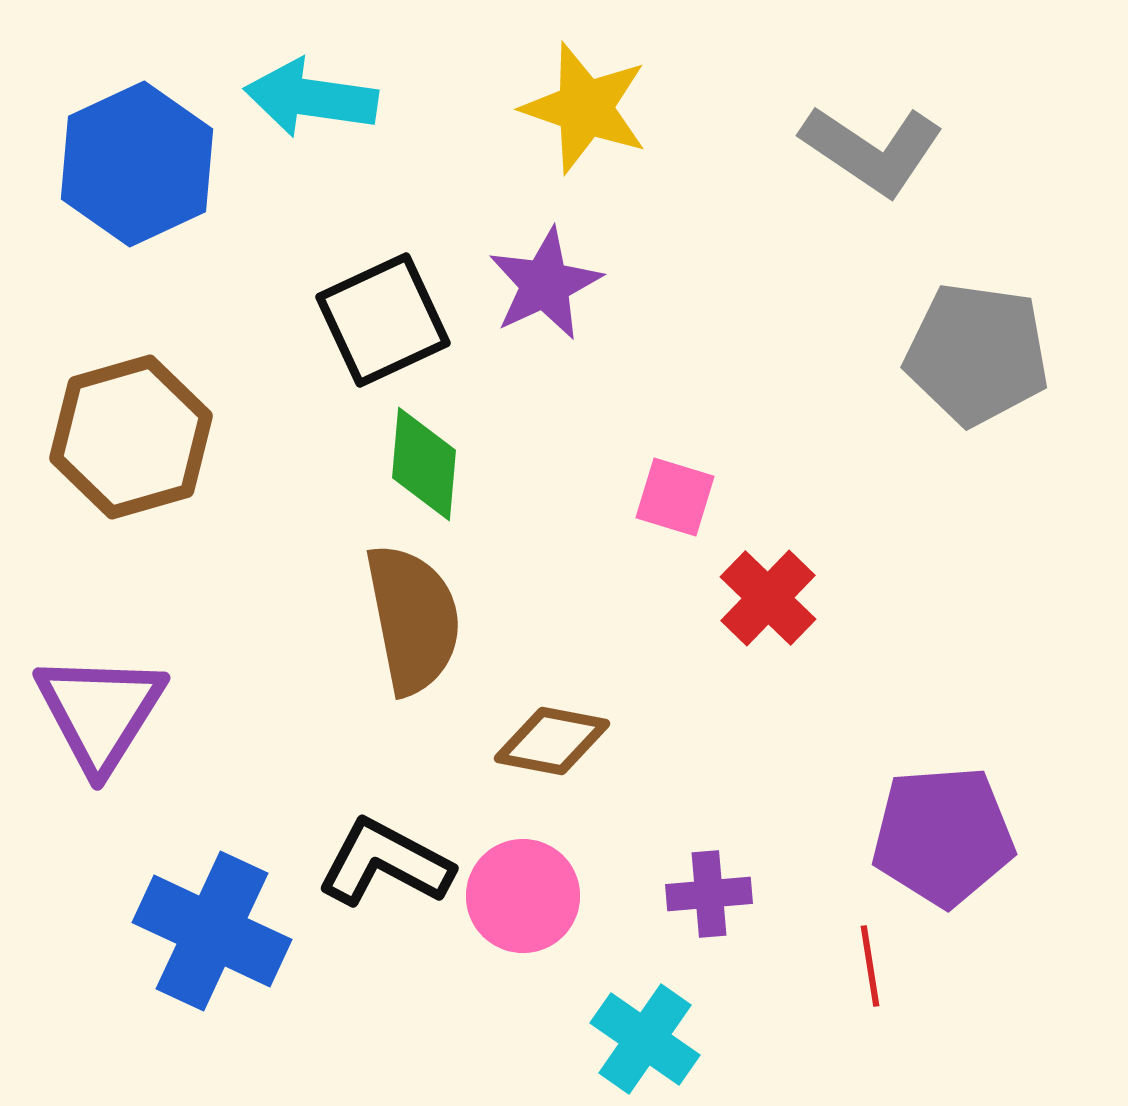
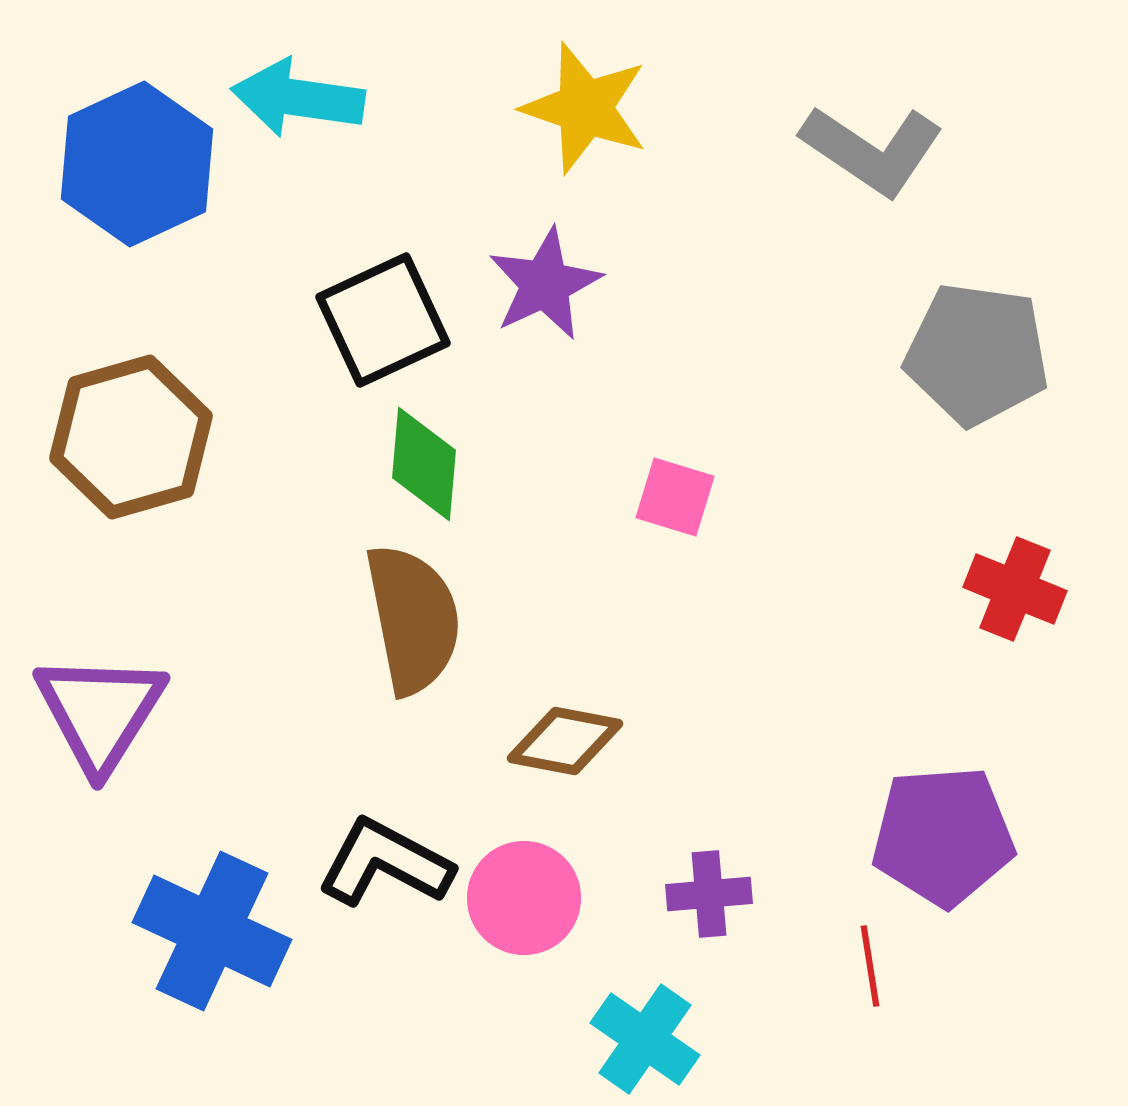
cyan arrow: moved 13 px left
red cross: moved 247 px right, 9 px up; rotated 22 degrees counterclockwise
brown diamond: moved 13 px right
pink circle: moved 1 px right, 2 px down
